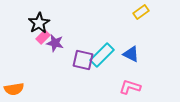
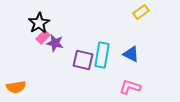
cyan rectangle: rotated 35 degrees counterclockwise
orange semicircle: moved 2 px right, 2 px up
